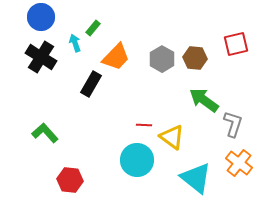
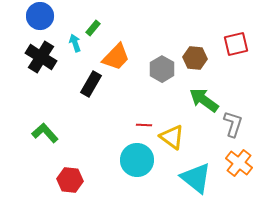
blue circle: moved 1 px left, 1 px up
gray hexagon: moved 10 px down
